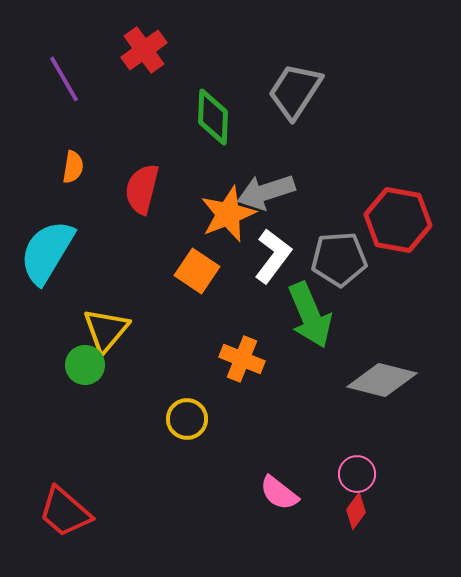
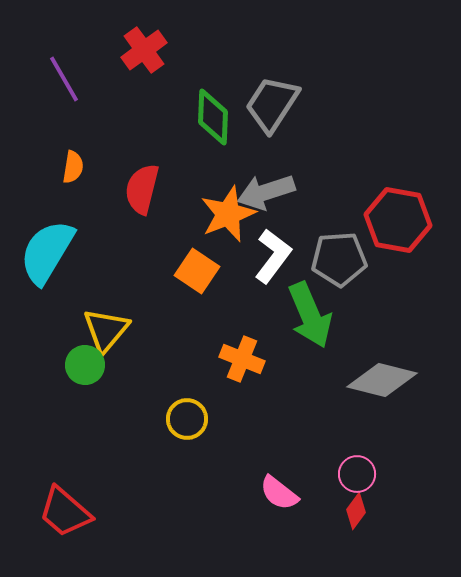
gray trapezoid: moved 23 px left, 13 px down
